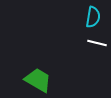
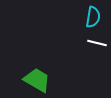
green trapezoid: moved 1 px left
